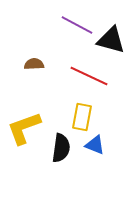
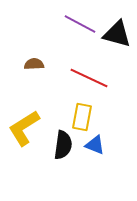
purple line: moved 3 px right, 1 px up
black triangle: moved 6 px right, 6 px up
red line: moved 2 px down
yellow L-shape: rotated 12 degrees counterclockwise
black semicircle: moved 2 px right, 3 px up
